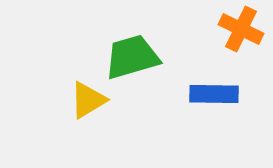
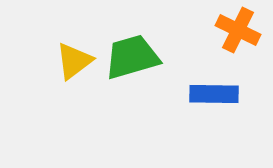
orange cross: moved 3 px left, 1 px down
yellow triangle: moved 14 px left, 39 px up; rotated 6 degrees counterclockwise
